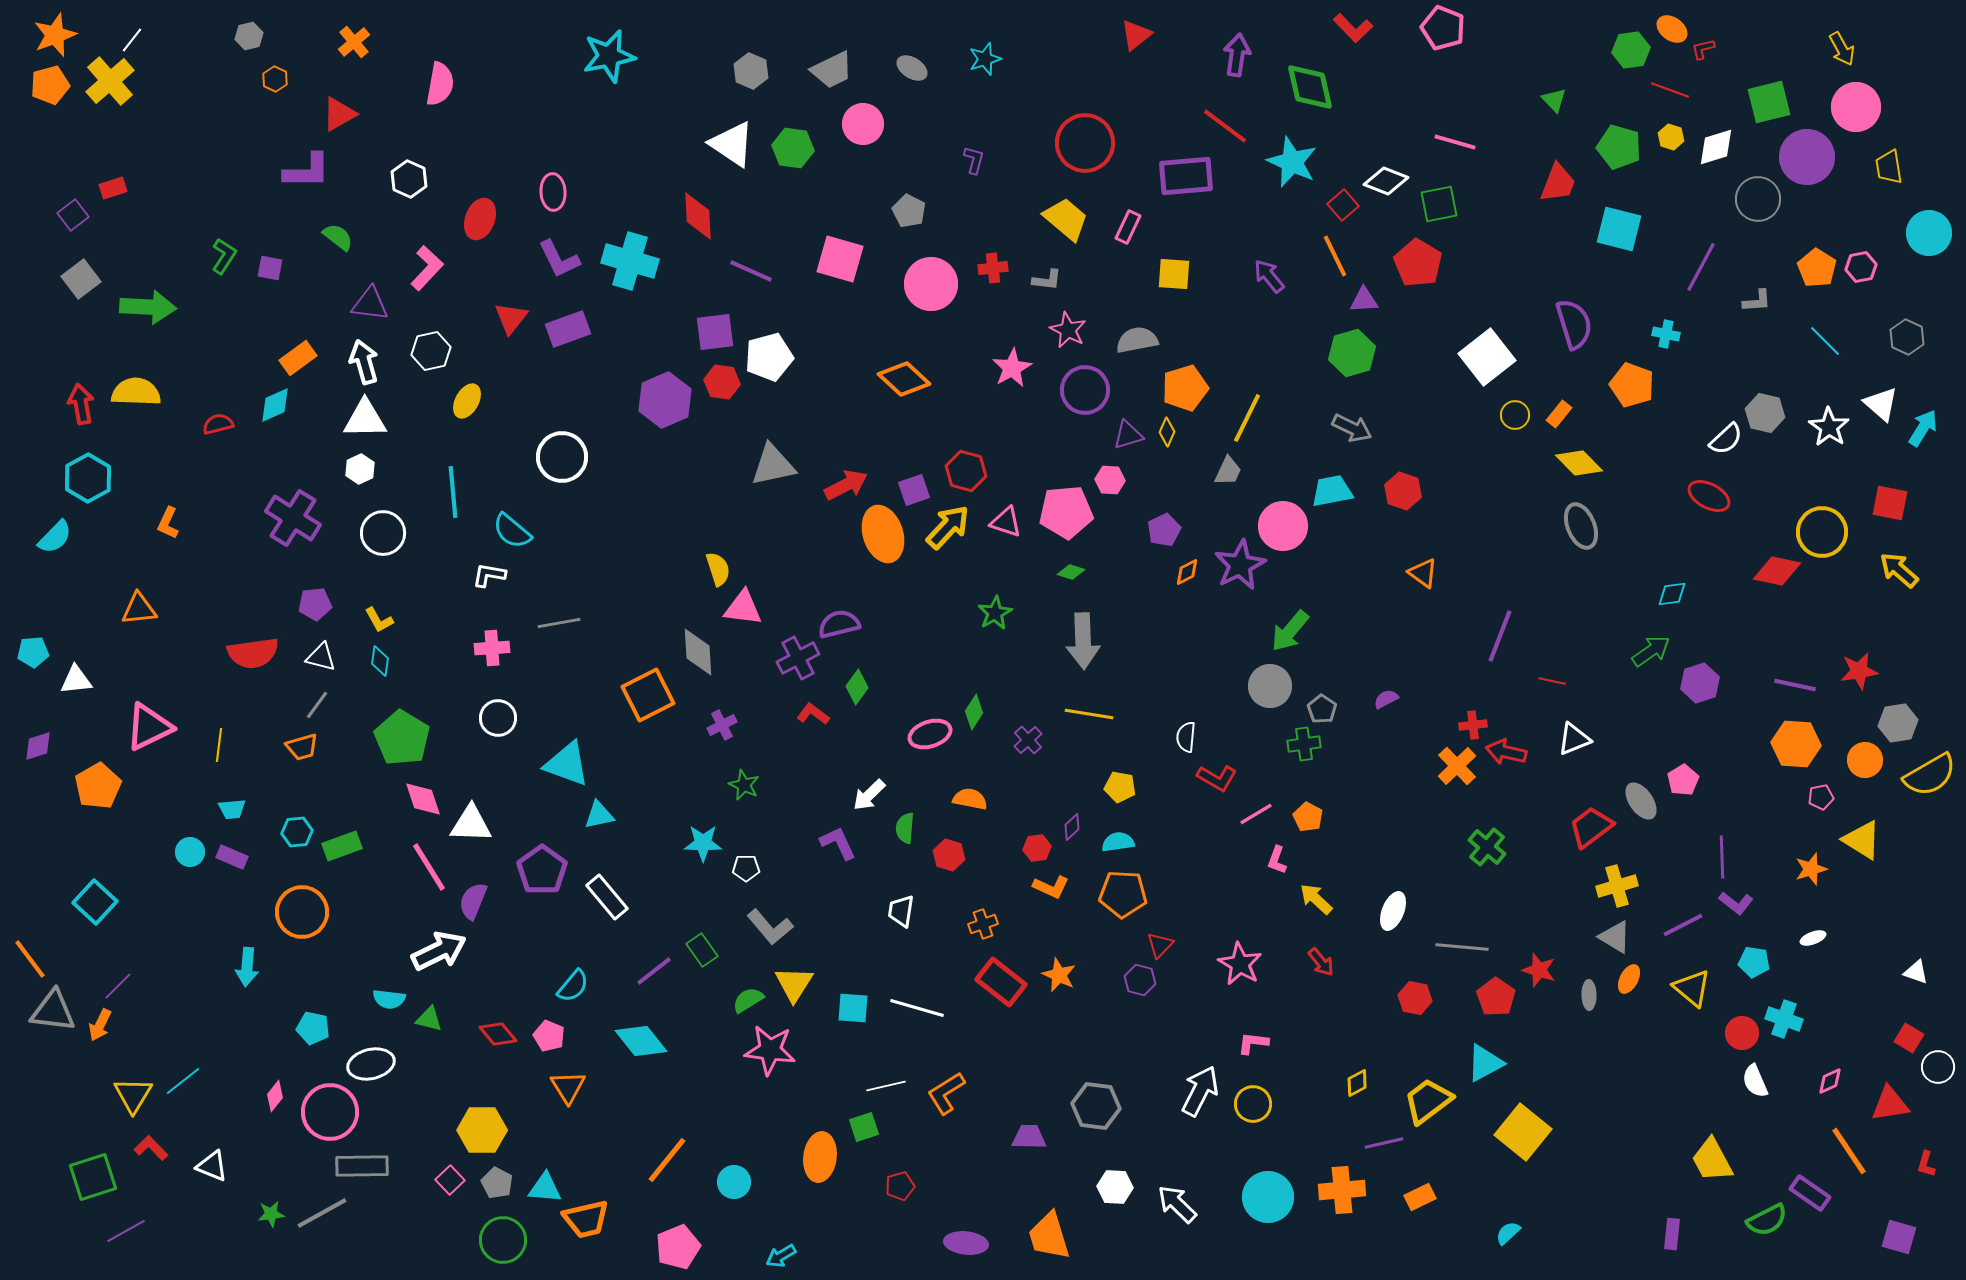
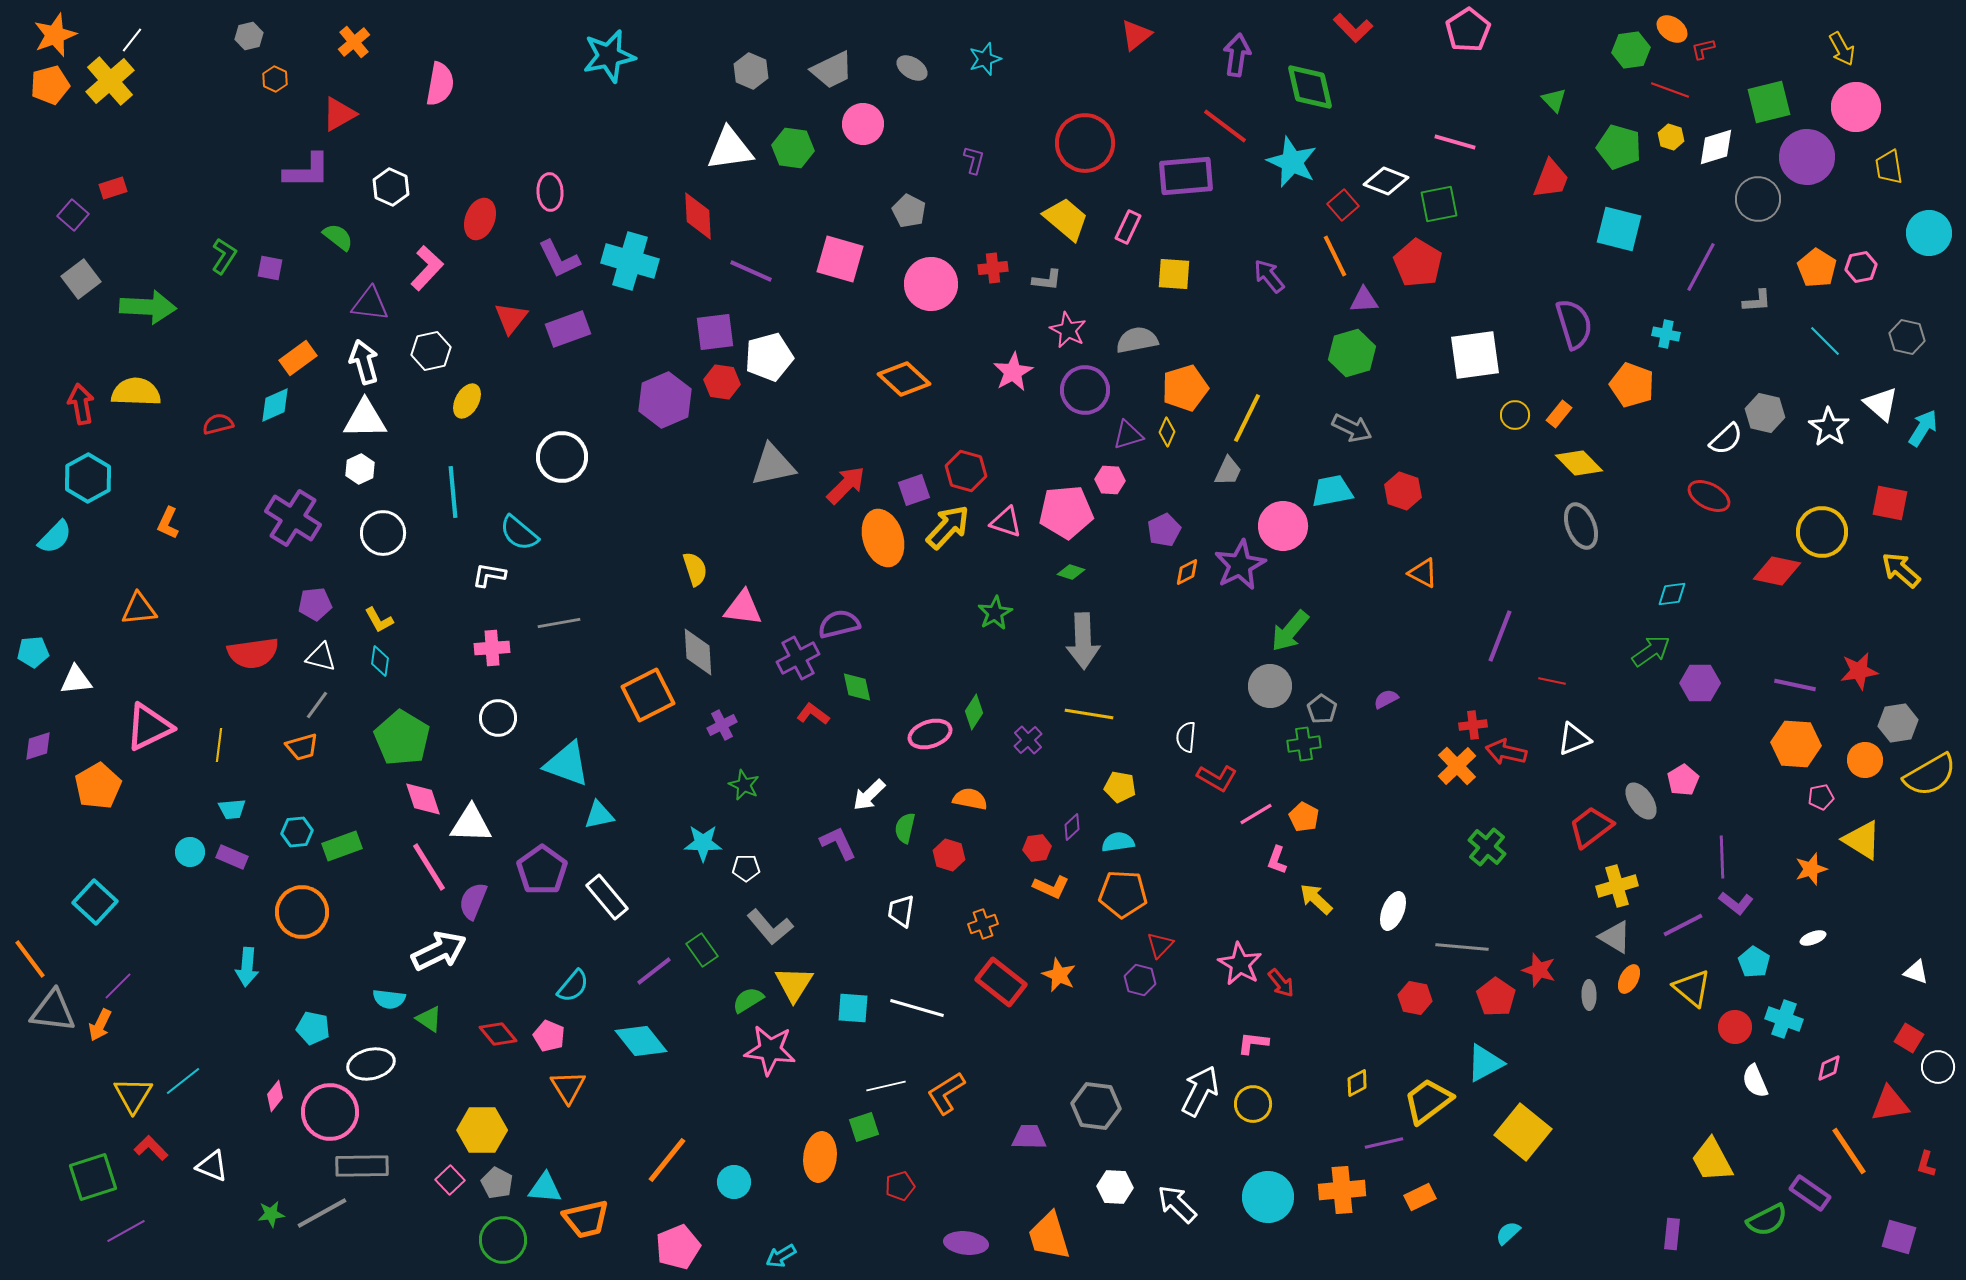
pink pentagon at (1443, 28): moved 25 px right, 2 px down; rotated 18 degrees clockwise
white triangle at (732, 144): moved 2 px left, 5 px down; rotated 42 degrees counterclockwise
white hexagon at (409, 179): moved 18 px left, 8 px down
red trapezoid at (1558, 183): moved 7 px left, 4 px up
pink ellipse at (553, 192): moved 3 px left
purple square at (73, 215): rotated 12 degrees counterclockwise
gray hexagon at (1907, 337): rotated 12 degrees counterclockwise
white square at (1487, 357): moved 12 px left, 2 px up; rotated 30 degrees clockwise
pink star at (1012, 368): moved 1 px right, 4 px down
red arrow at (846, 485): rotated 18 degrees counterclockwise
cyan semicircle at (512, 531): moved 7 px right, 2 px down
orange ellipse at (883, 534): moved 4 px down
yellow semicircle at (718, 569): moved 23 px left
yellow arrow at (1899, 570): moved 2 px right
orange triangle at (1423, 573): rotated 8 degrees counterclockwise
purple hexagon at (1700, 683): rotated 18 degrees clockwise
green diamond at (857, 687): rotated 48 degrees counterclockwise
orange pentagon at (1308, 817): moved 4 px left
green semicircle at (905, 828): rotated 8 degrees clockwise
red arrow at (1321, 962): moved 40 px left, 21 px down
cyan pentagon at (1754, 962): rotated 24 degrees clockwise
green triangle at (429, 1019): rotated 20 degrees clockwise
red circle at (1742, 1033): moved 7 px left, 6 px up
pink diamond at (1830, 1081): moved 1 px left, 13 px up
